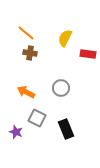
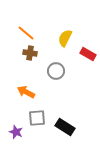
red rectangle: rotated 21 degrees clockwise
gray circle: moved 5 px left, 17 px up
gray square: rotated 30 degrees counterclockwise
black rectangle: moved 1 px left, 2 px up; rotated 36 degrees counterclockwise
